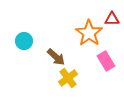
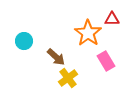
orange star: moved 1 px left
